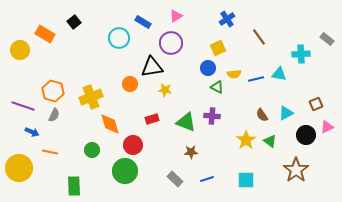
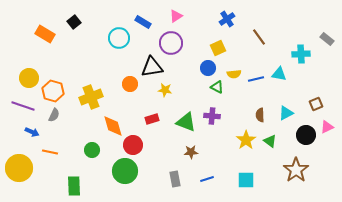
yellow circle at (20, 50): moved 9 px right, 28 px down
brown semicircle at (262, 115): moved 2 px left; rotated 32 degrees clockwise
orange diamond at (110, 124): moved 3 px right, 2 px down
gray rectangle at (175, 179): rotated 35 degrees clockwise
